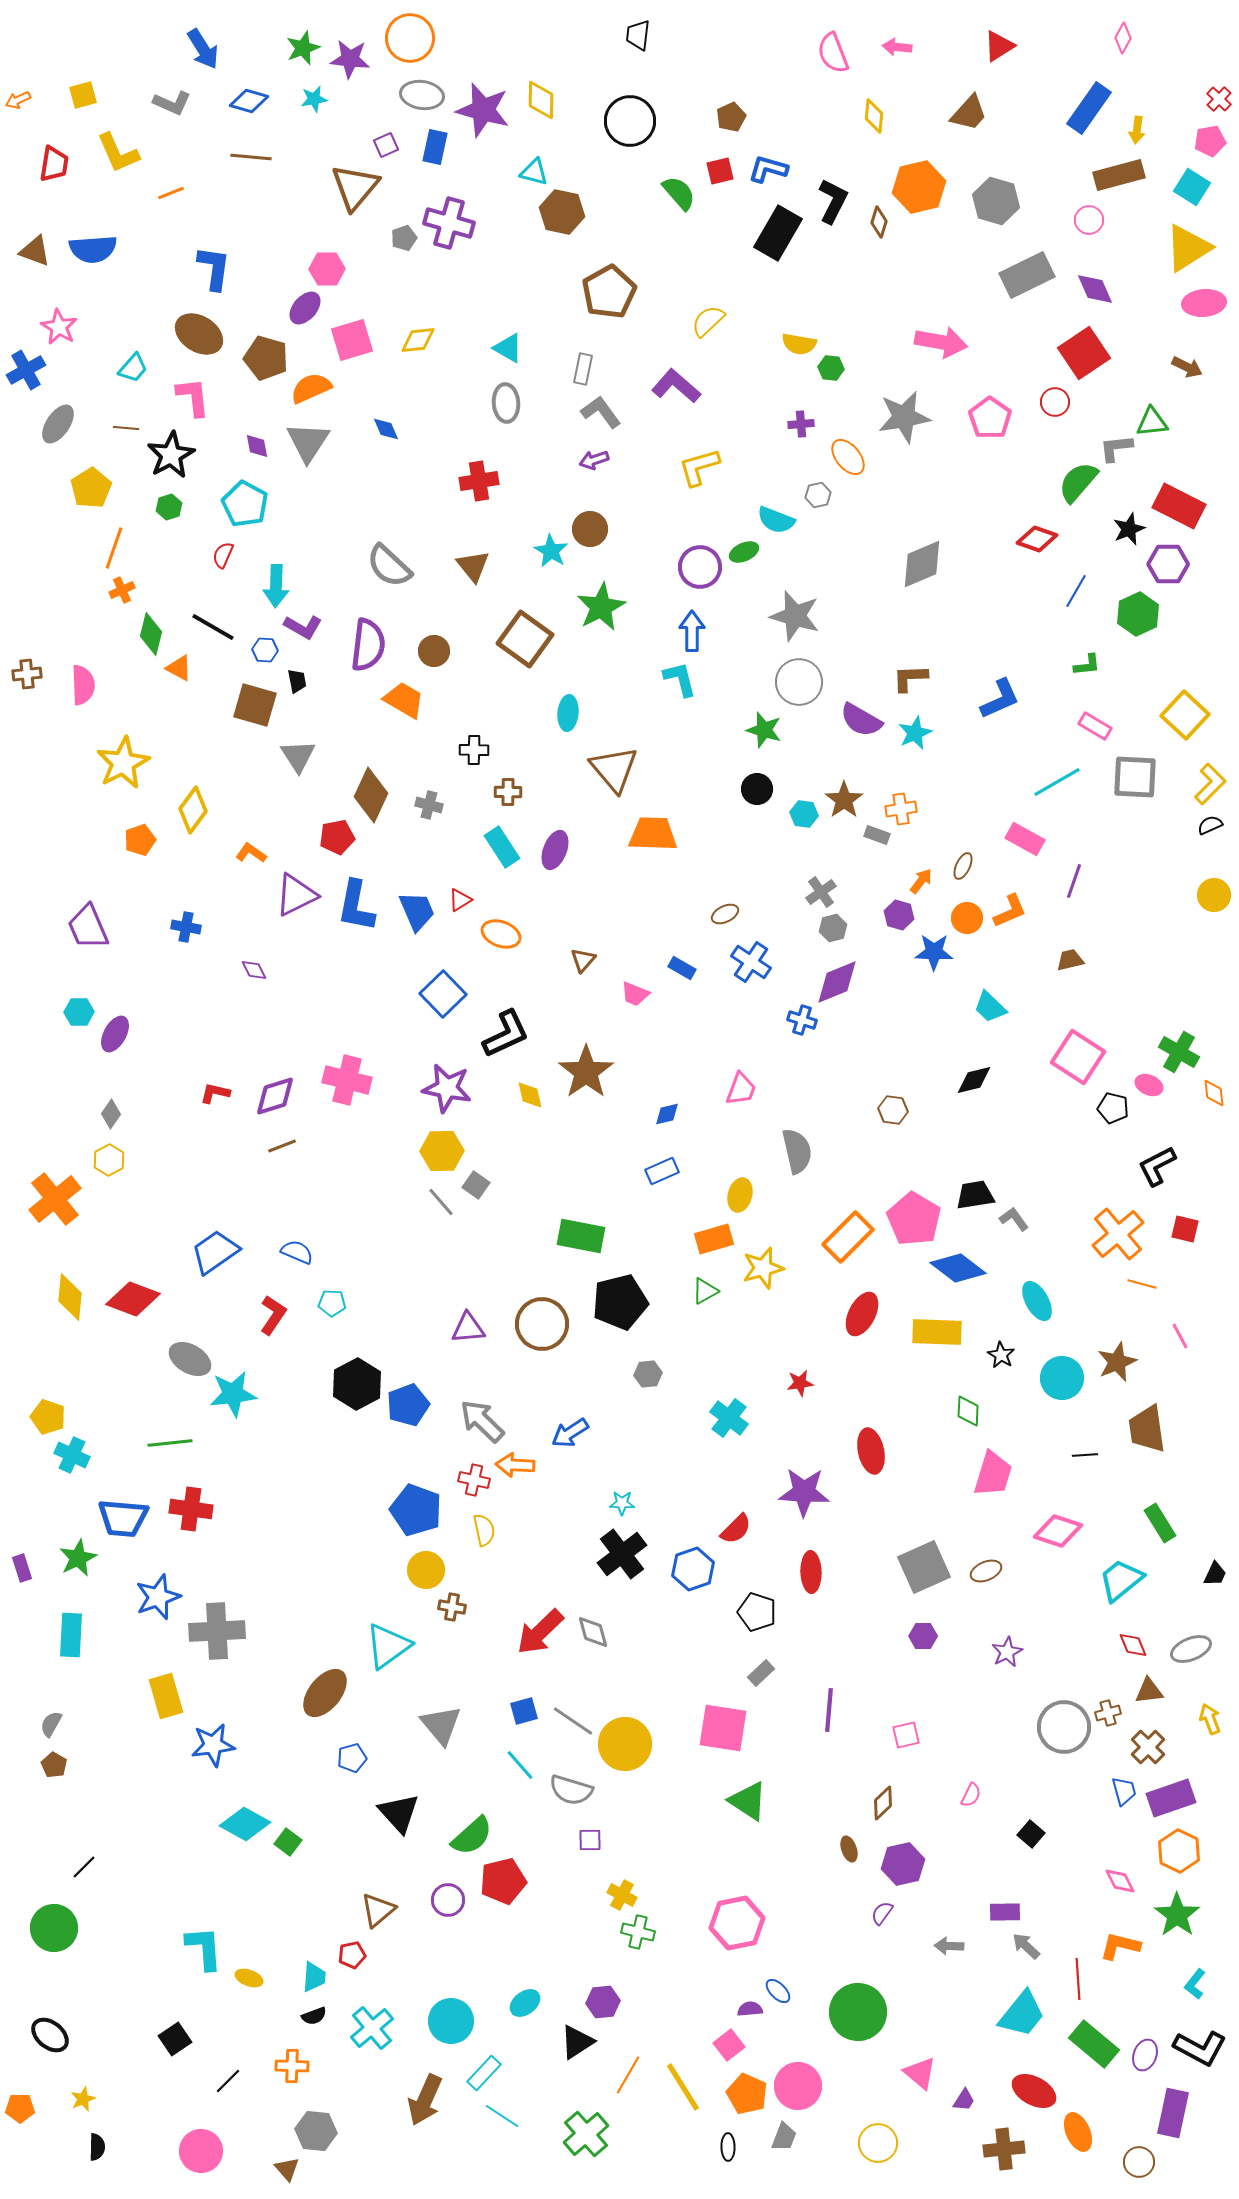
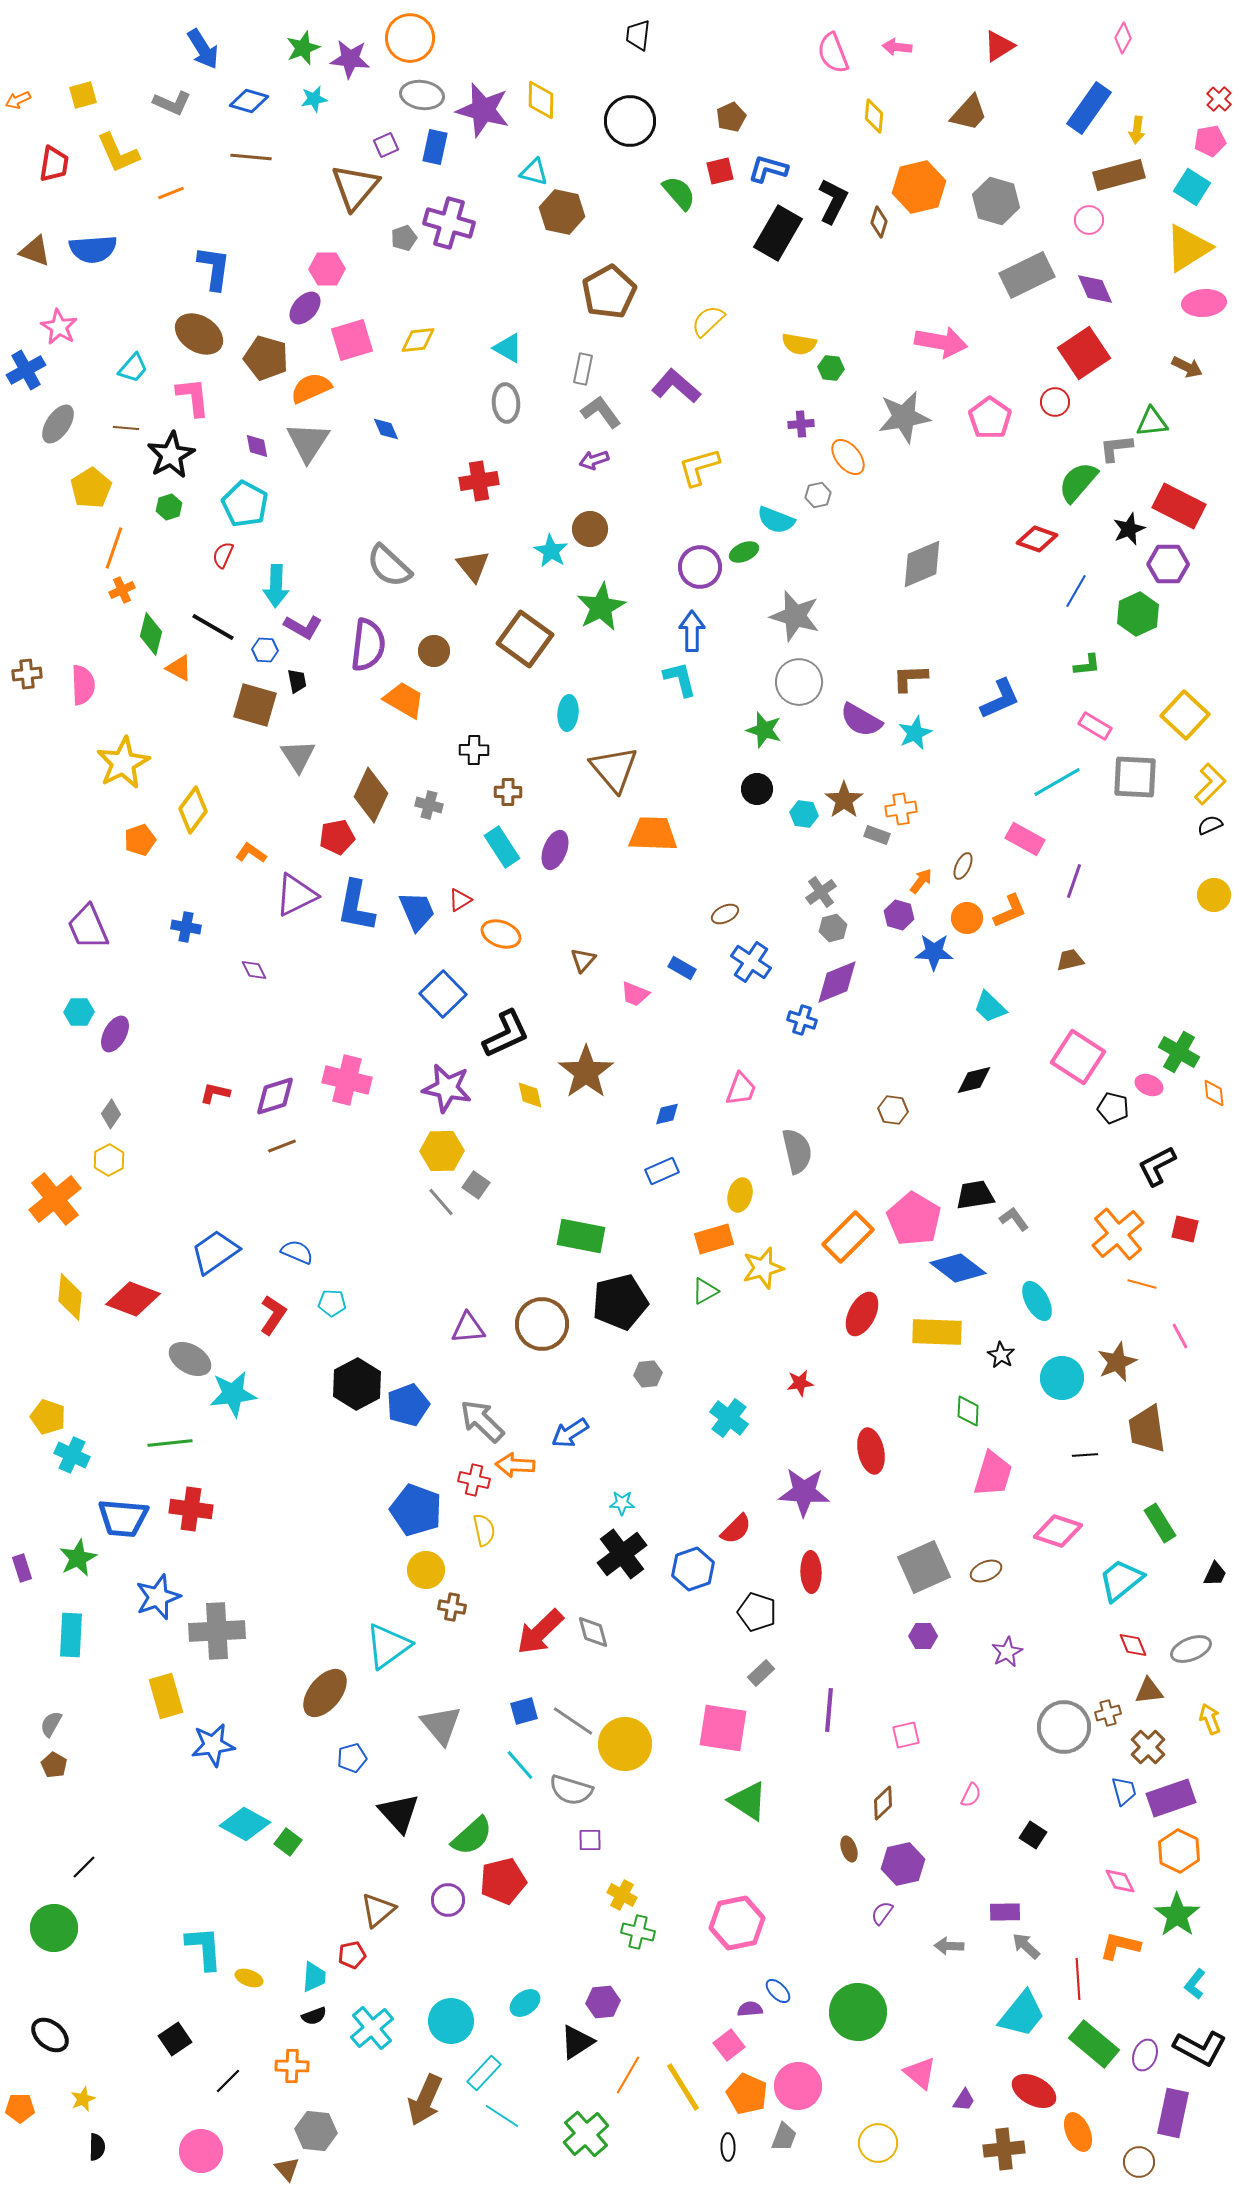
black square at (1031, 1834): moved 2 px right, 1 px down; rotated 8 degrees counterclockwise
